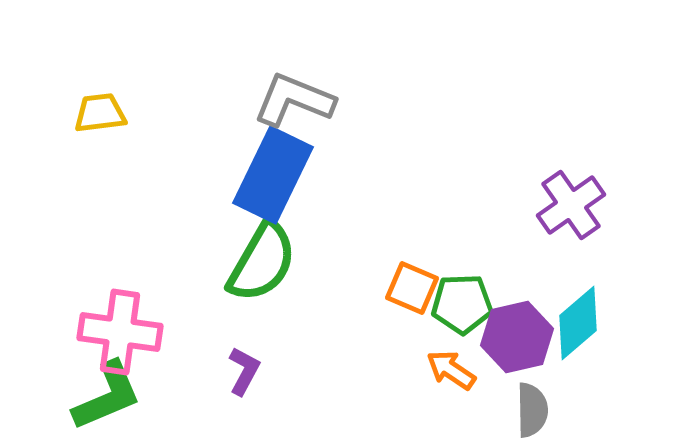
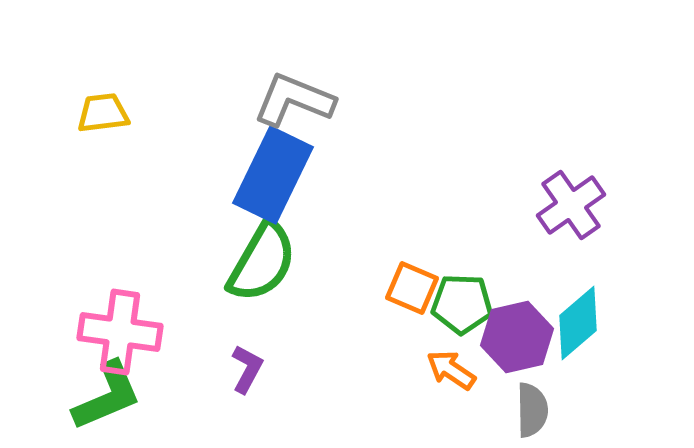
yellow trapezoid: moved 3 px right
green pentagon: rotated 4 degrees clockwise
purple L-shape: moved 3 px right, 2 px up
